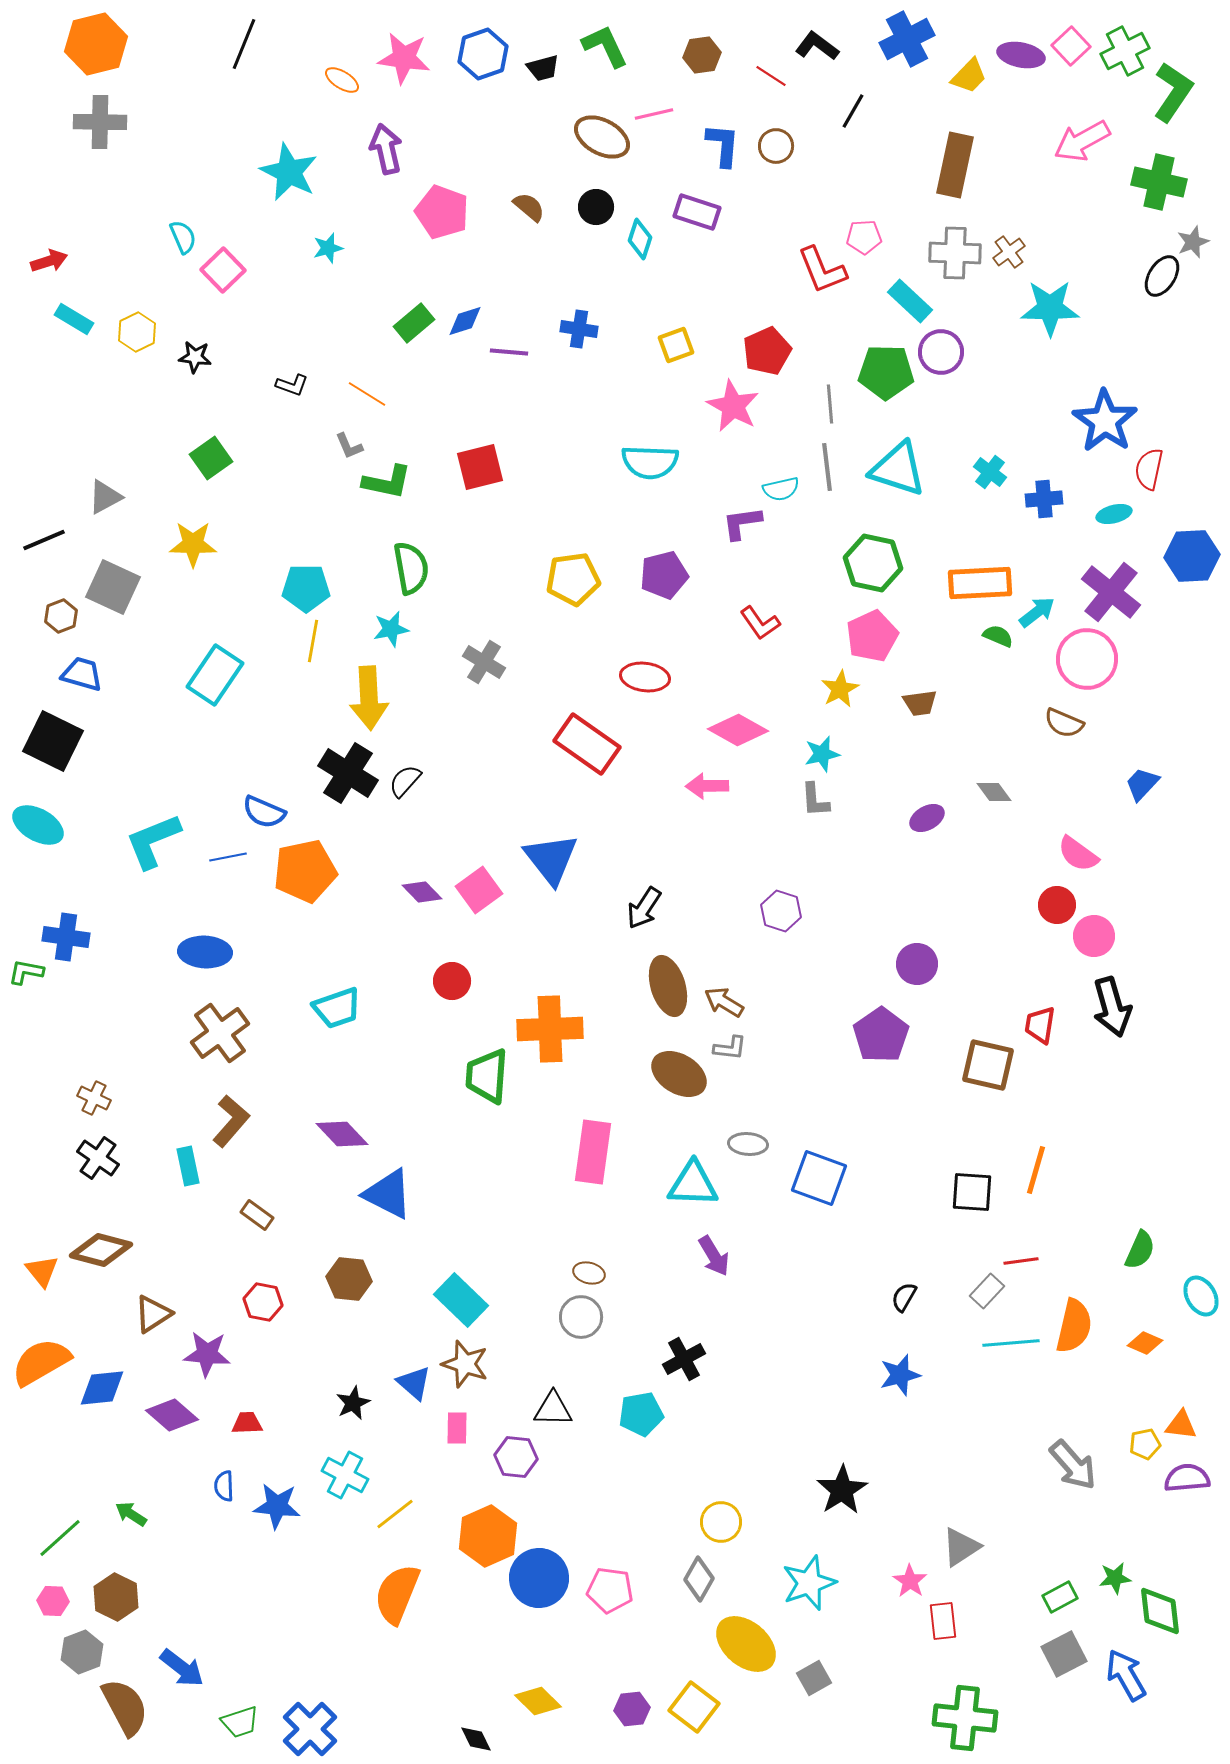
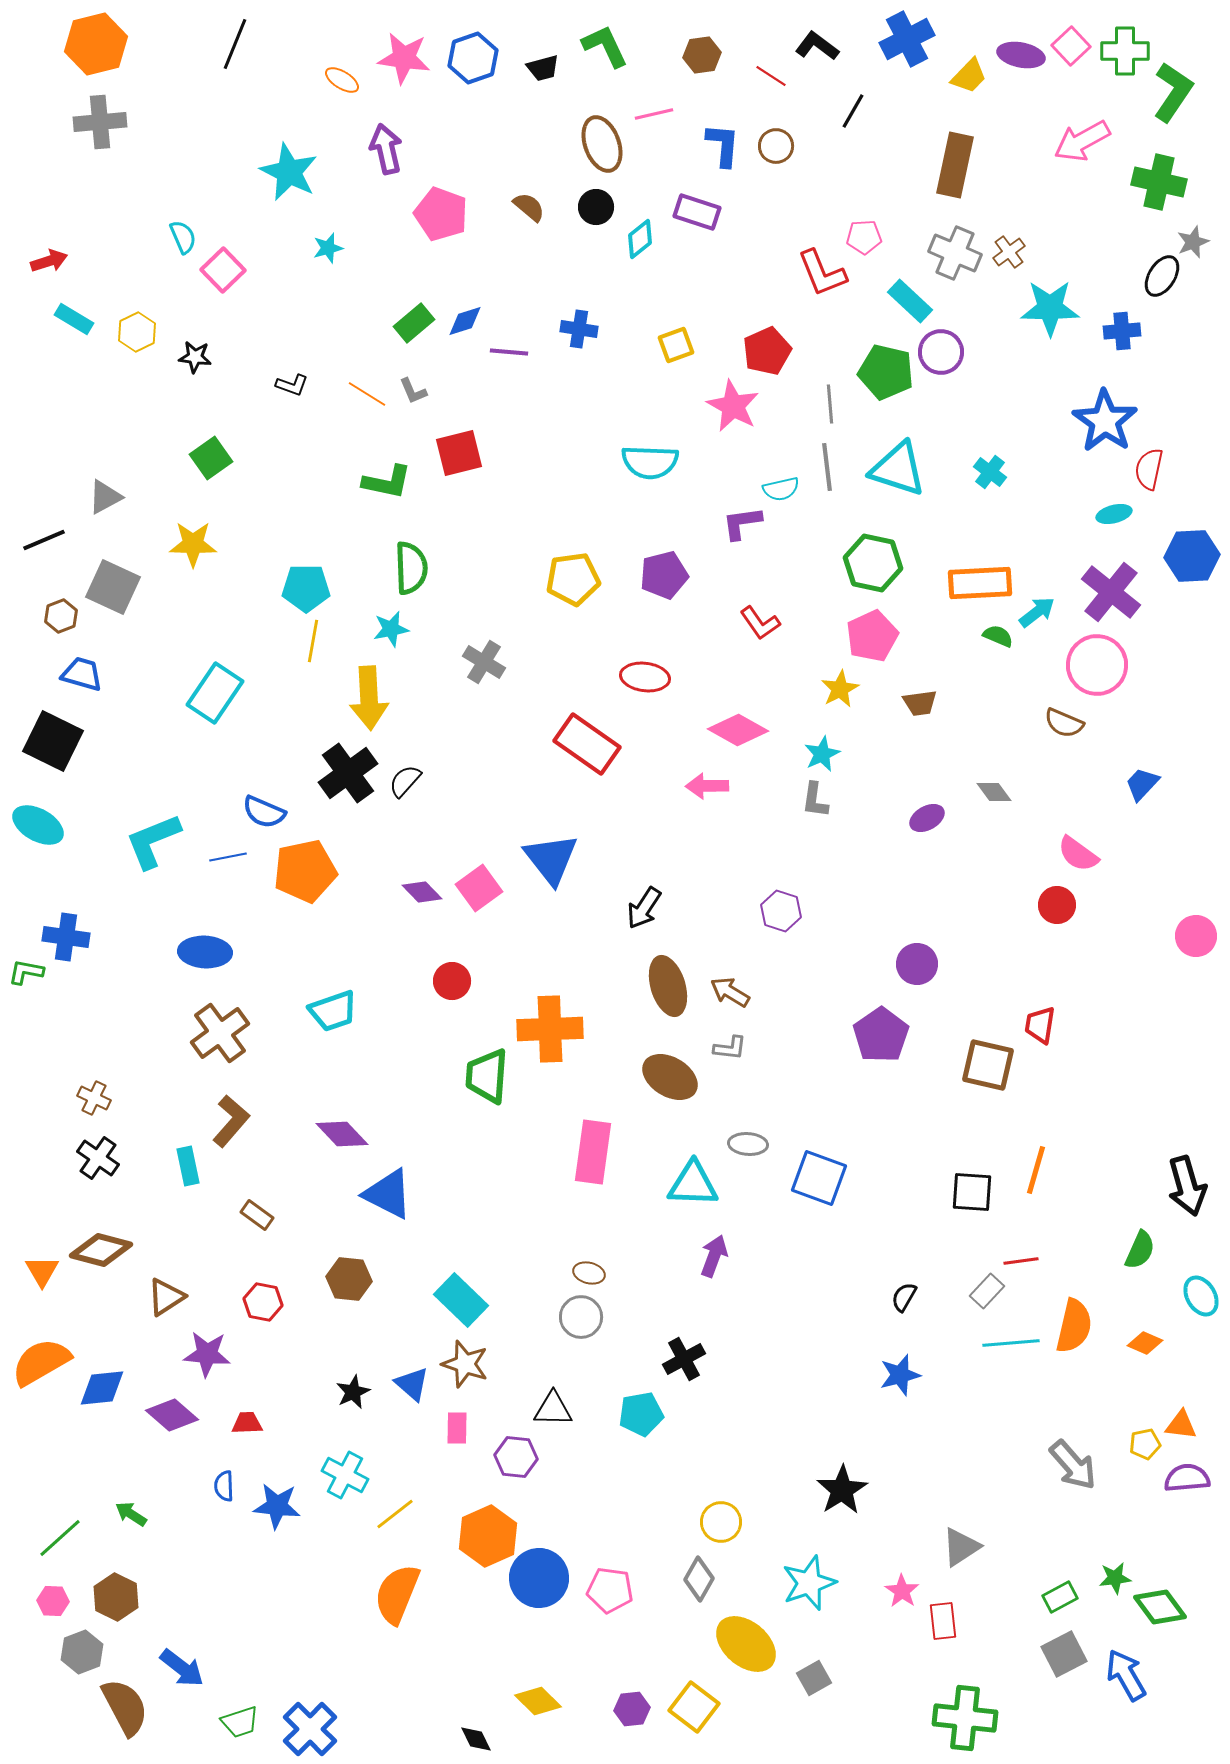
black line at (244, 44): moved 9 px left
green cross at (1125, 51): rotated 27 degrees clockwise
blue hexagon at (483, 54): moved 10 px left, 4 px down
gray cross at (100, 122): rotated 6 degrees counterclockwise
brown ellipse at (602, 137): moved 7 px down; rotated 42 degrees clockwise
pink pentagon at (442, 212): moved 1 px left, 2 px down
cyan diamond at (640, 239): rotated 33 degrees clockwise
gray cross at (955, 253): rotated 21 degrees clockwise
red L-shape at (822, 270): moved 3 px down
green pentagon at (886, 372): rotated 12 degrees clockwise
gray L-shape at (349, 446): moved 64 px right, 55 px up
red square at (480, 467): moved 21 px left, 14 px up
blue cross at (1044, 499): moved 78 px right, 168 px up
green semicircle at (411, 568): rotated 8 degrees clockwise
pink circle at (1087, 659): moved 10 px right, 6 px down
cyan rectangle at (215, 675): moved 18 px down
cyan star at (822, 754): rotated 12 degrees counterclockwise
black cross at (348, 773): rotated 22 degrees clockwise
gray L-shape at (815, 800): rotated 12 degrees clockwise
pink square at (479, 890): moved 2 px up
pink circle at (1094, 936): moved 102 px right
brown arrow at (724, 1002): moved 6 px right, 10 px up
black arrow at (1112, 1007): moved 75 px right, 179 px down
cyan trapezoid at (337, 1008): moved 4 px left, 3 px down
brown ellipse at (679, 1074): moved 9 px left, 3 px down
purple arrow at (714, 1256): rotated 129 degrees counterclockwise
orange triangle at (42, 1271): rotated 9 degrees clockwise
brown triangle at (153, 1314): moved 13 px right, 17 px up
blue triangle at (414, 1383): moved 2 px left, 1 px down
black star at (353, 1403): moved 11 px up
pink star at (910, 1581): moved 8 px left, 10 px down
green diamond at (1160, 1611): moved 4 px up; rotated 30 degrees counterclockwise
